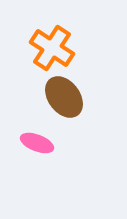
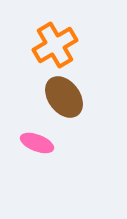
orange cross: moved 3 px right, 3 px up; rotated 27 degrees clockwise
